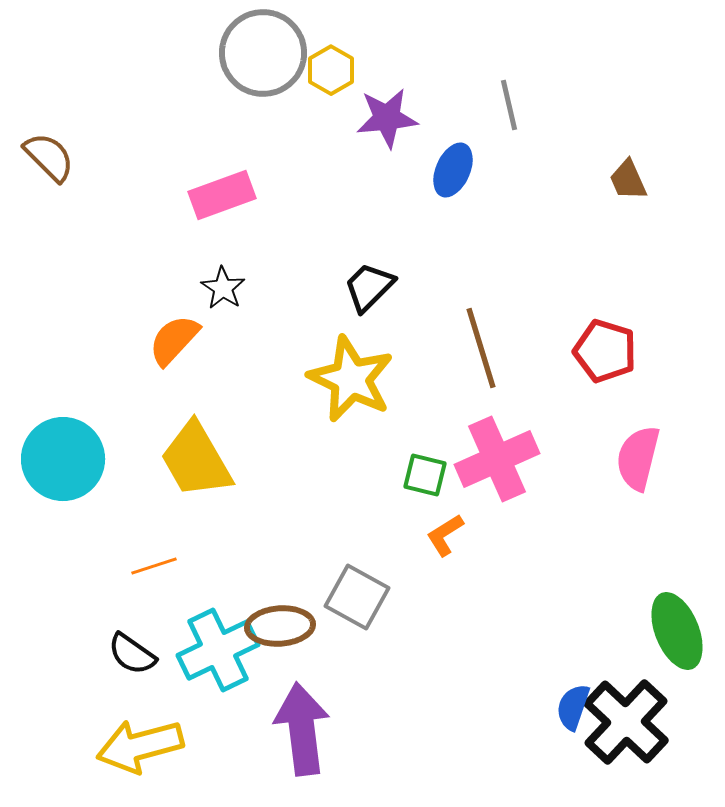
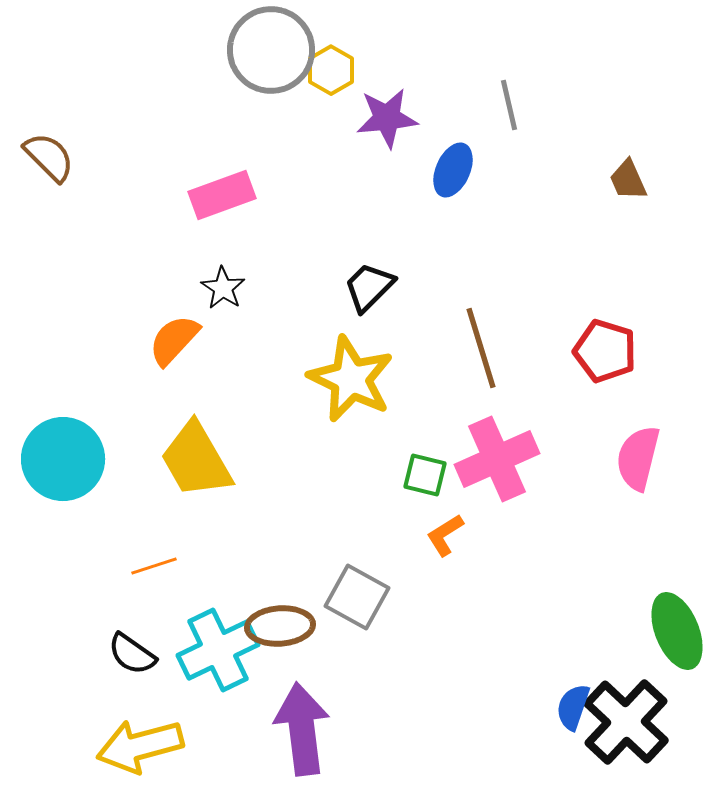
gray circle: moved 8 px right, 3 px up
